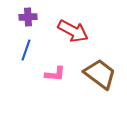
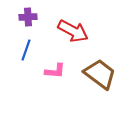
pink L-shape: moved 3 px up
